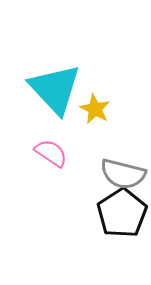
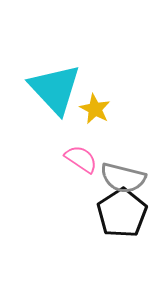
pink semicircle: moved 30 px right, 6 px down
gray semicircle: moved 4 px down
